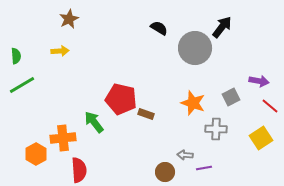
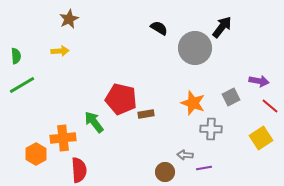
brown rectangle: rotated 28 degrees counterclockwise
gray cross: moved 5 px left
